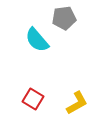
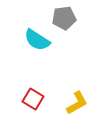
cyan semicircle: rotated 16 degrees counterclockwise
